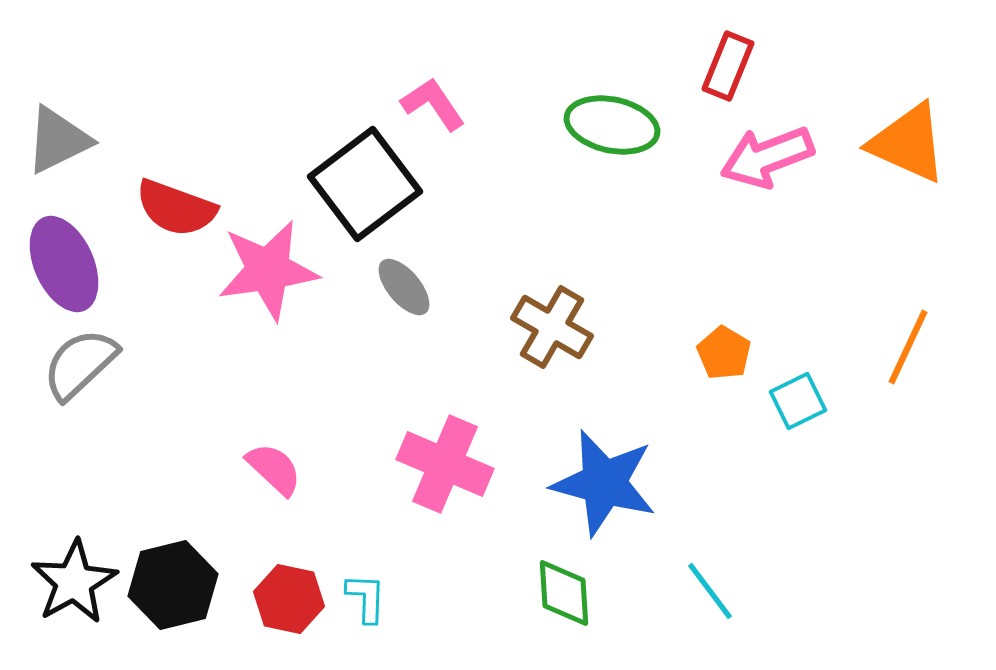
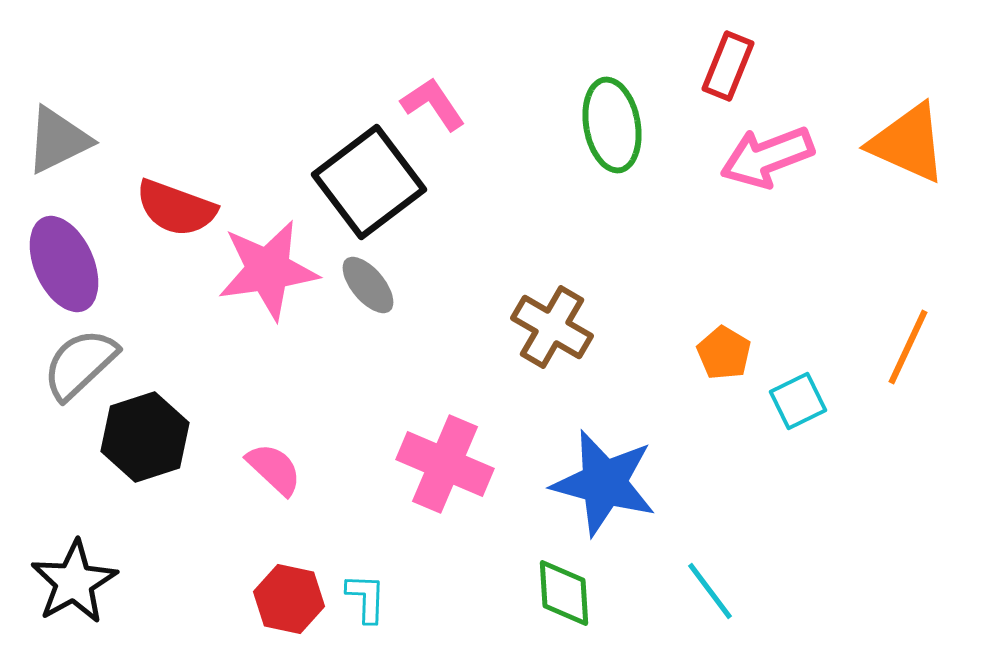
green ellipse: rotated 68 degrees clockwise
black square: moved 4 px right, 2 px up
gray ellipse: moved 36 px left, 2 px up
black hexagon: moved 28 px left, 148 px up; rotated 4 degrees counterclockwise
